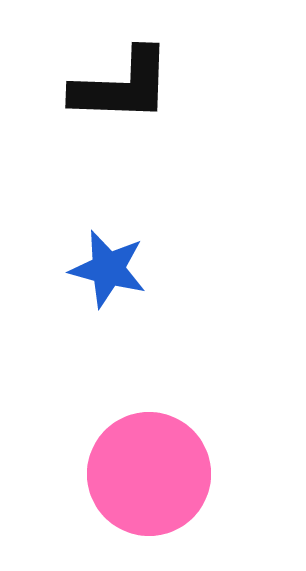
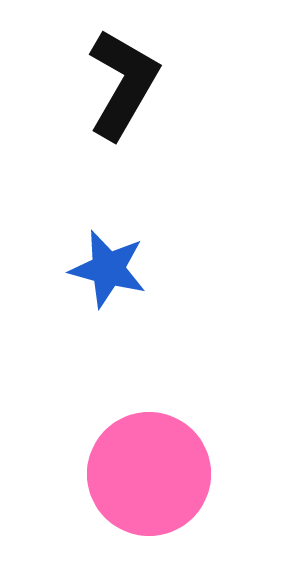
black L-shape: moved 1 px right, 2 px up; rotated 62 degrees counterclockwise
